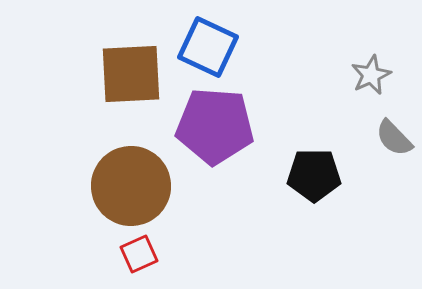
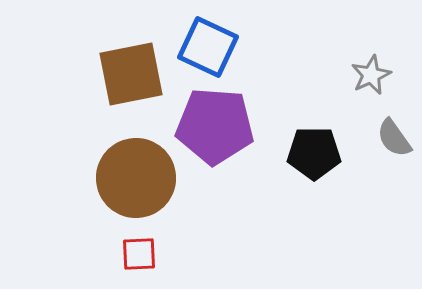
brown square: rotated 8 degrees counterclockwise
gray semicircle: rotated 9 degrees clockwise
black pentagon: moved 22 px up
brown circle: moved 5 px right, 8 px up
red square: rotated 21 degrees clockwise
